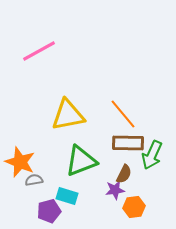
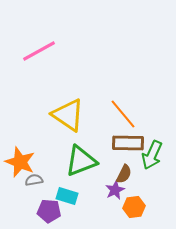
yellow triangle: rotated 45 degrees clockwise
purple star: rotated 18 degrees counterclockwise
purple pentagon: rotated 20 degrees clockwise
